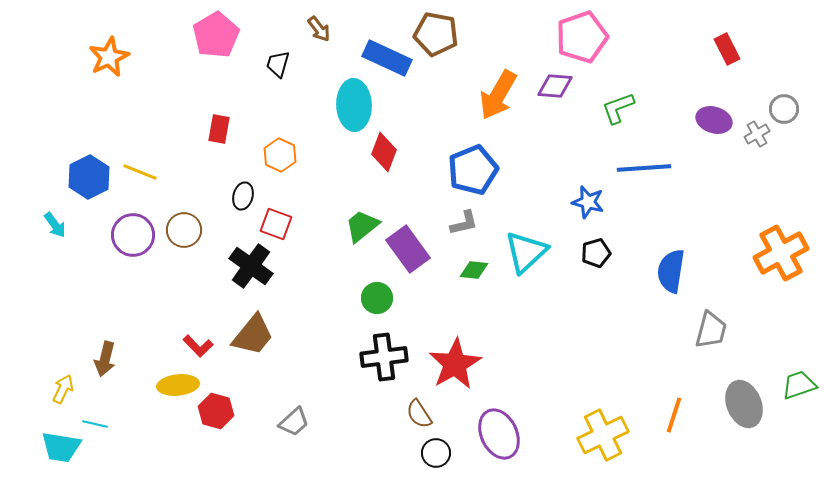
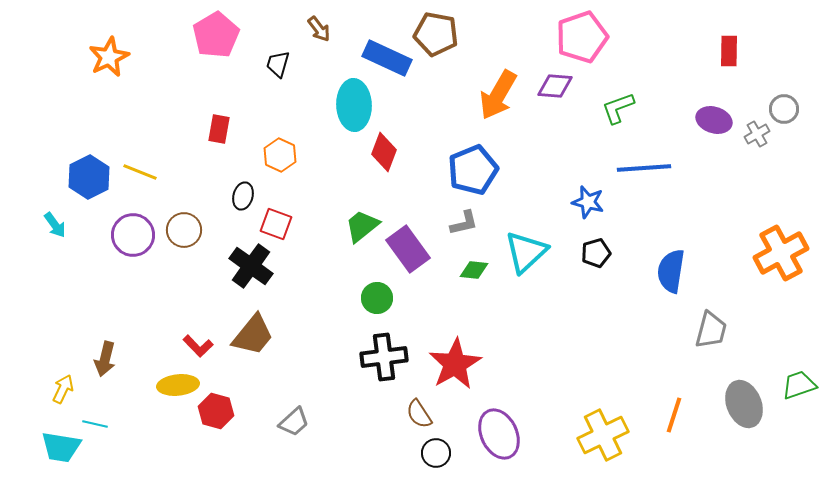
red rectangle at (727, 49): moved 2 px right, 2 px down; rotated 28 degrees clockwise
